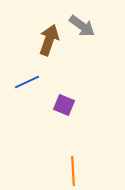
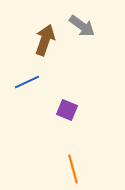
brown arrow: moved 4 px left
purple square: moved 3 px right, 5 px down
orange line: moved 2 px up; rotated 12 degrees counterclockwise
